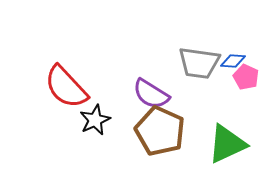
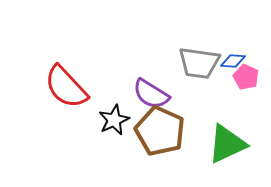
black star: moved 19 px right
